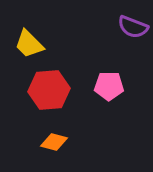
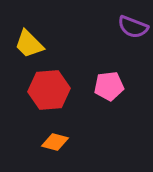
pink pentagon: rotated 8 degrees counterclockwise
orange diamond: moved 1 px right
